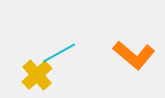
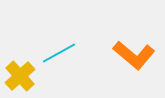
yellow cross: moved 17 px left, 1 px down
